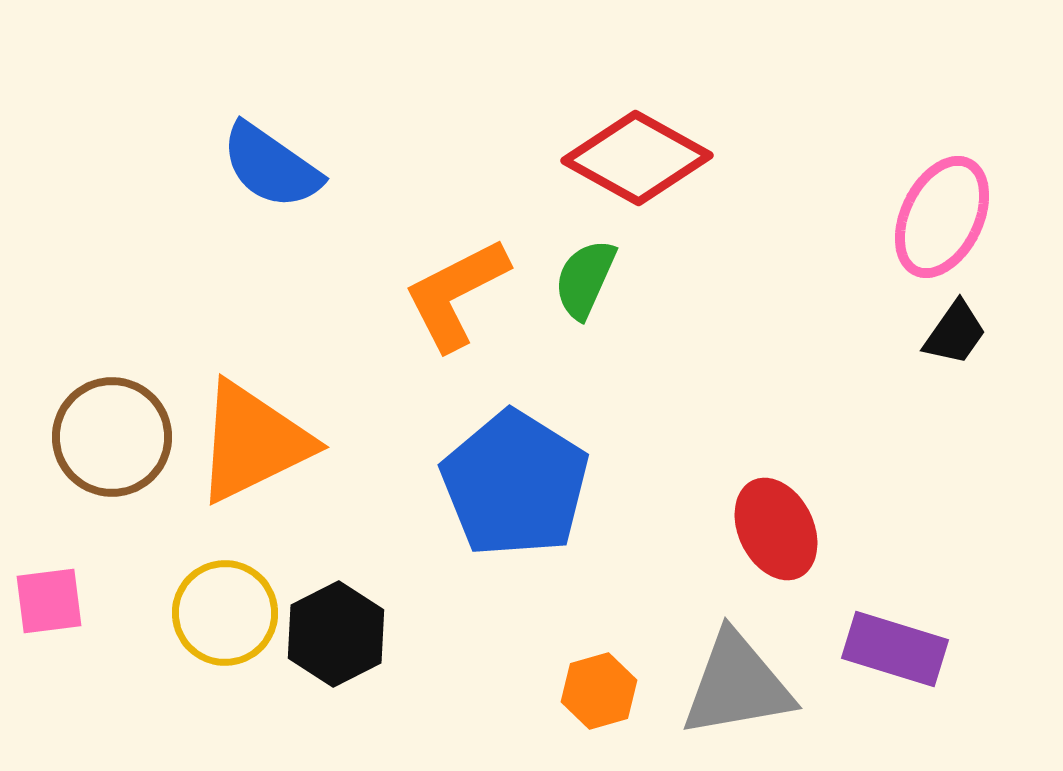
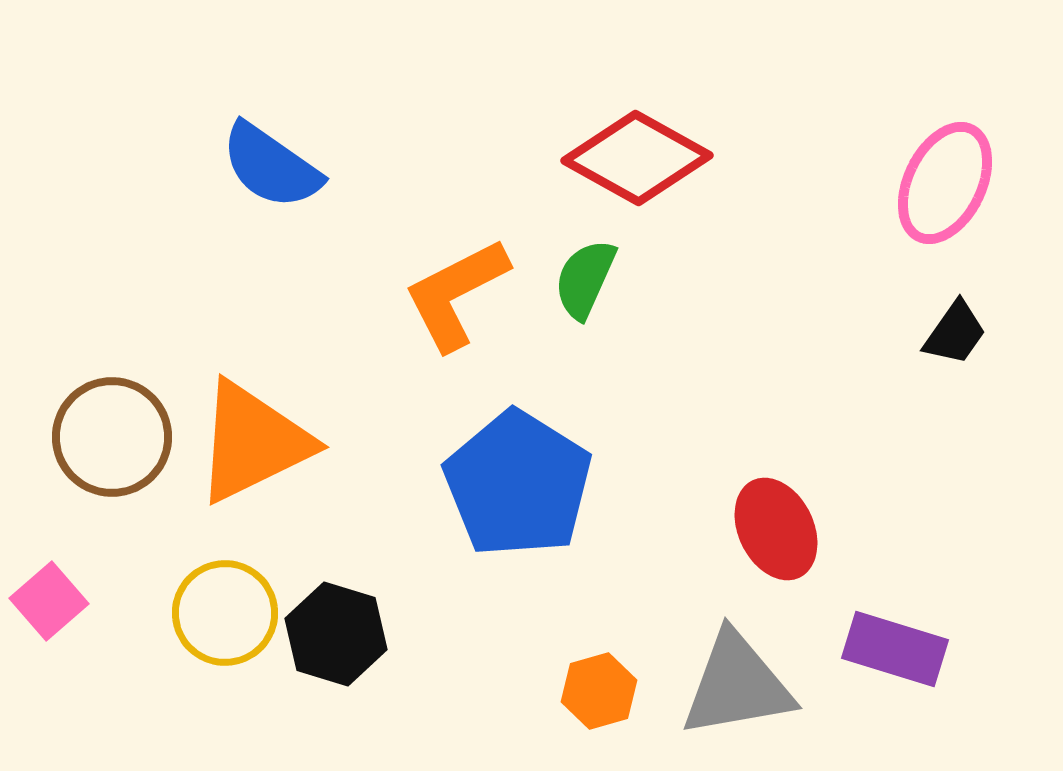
pink ellipse: moved 3 px right, 34 px up
blue pentagon: moved 3 px right
pink square: rotated 34 degrees counterclockwise
black hexagon: rotated 16 degrees counterclockwise
